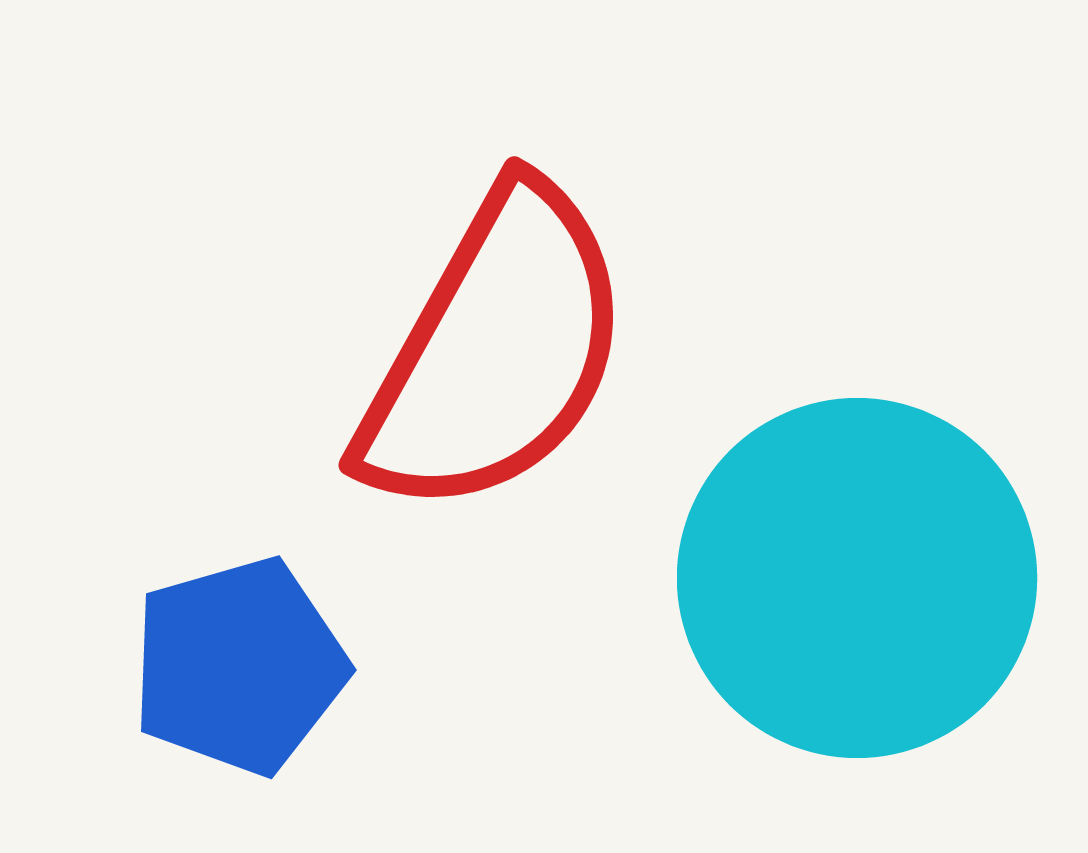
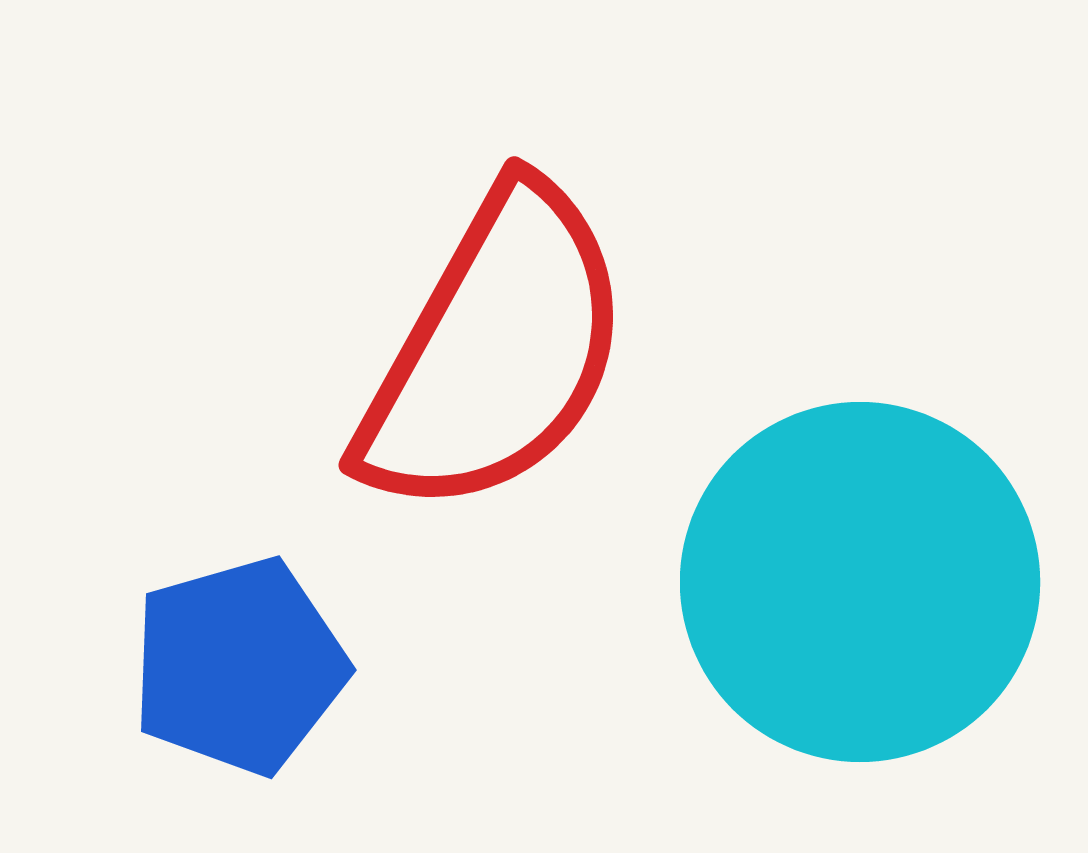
cyan circle: moved 3 px right, 4 px down
